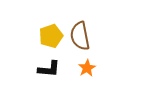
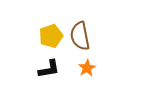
black L-shape: rotated 15 degrees counterclockwise
